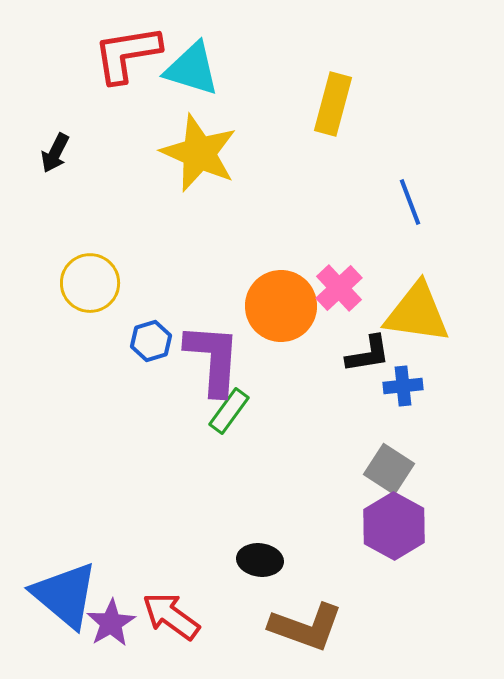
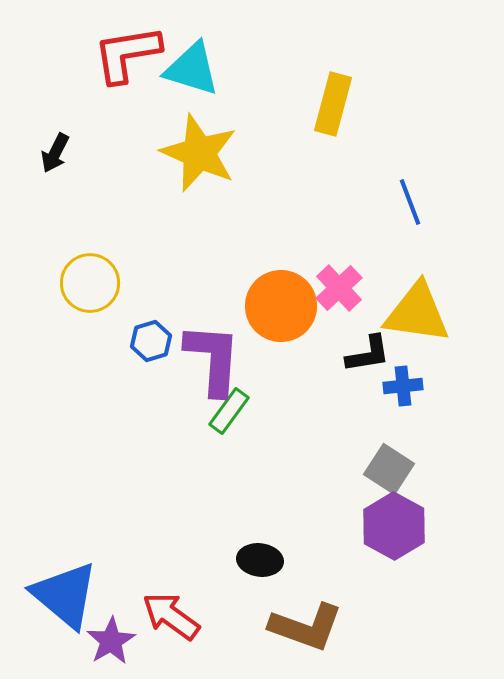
purple star: moved 18 px down
